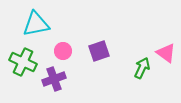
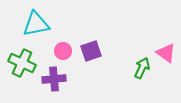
purple square: moved 8 px left
green cross: moved 1 px left, 1 px down
purple cross: rotated 15 degrees clockwise
